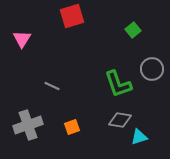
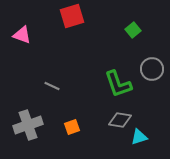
pink triangle: moved 4 px up; rotated 42 degrees counterclockwise
